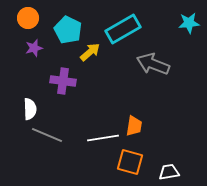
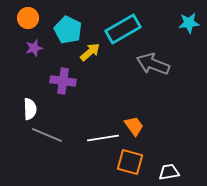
orange trapezoid: rotated 45 degrees counterclockwise
